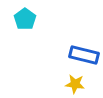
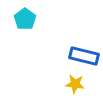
blue rectangle: moved 1 px down
